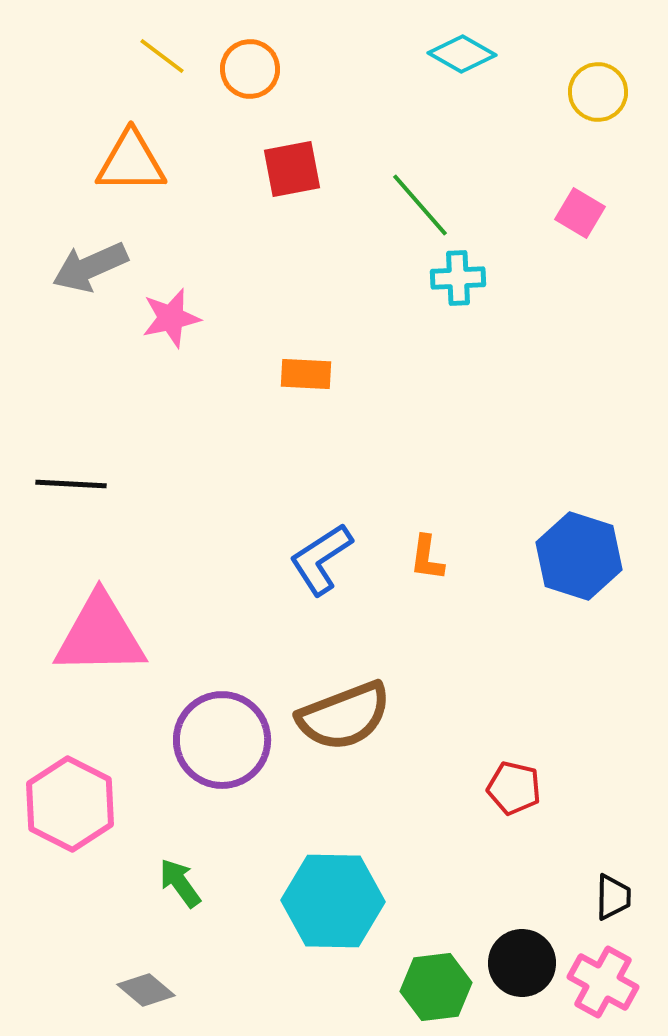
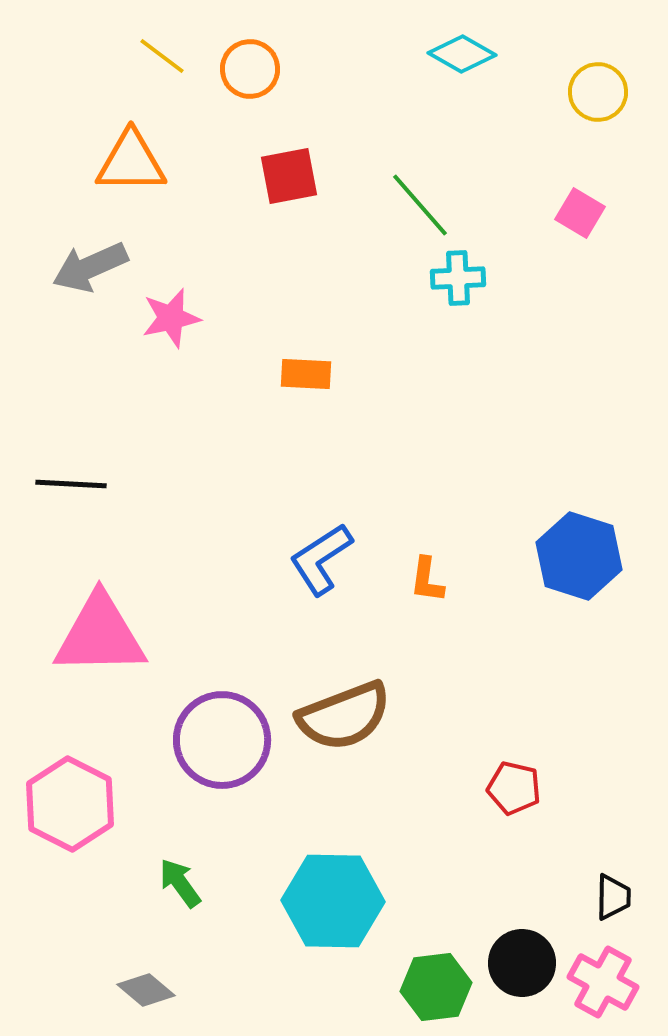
red square: moved 3 px left, 7 px down
orange L-shape: moved 22 px down
